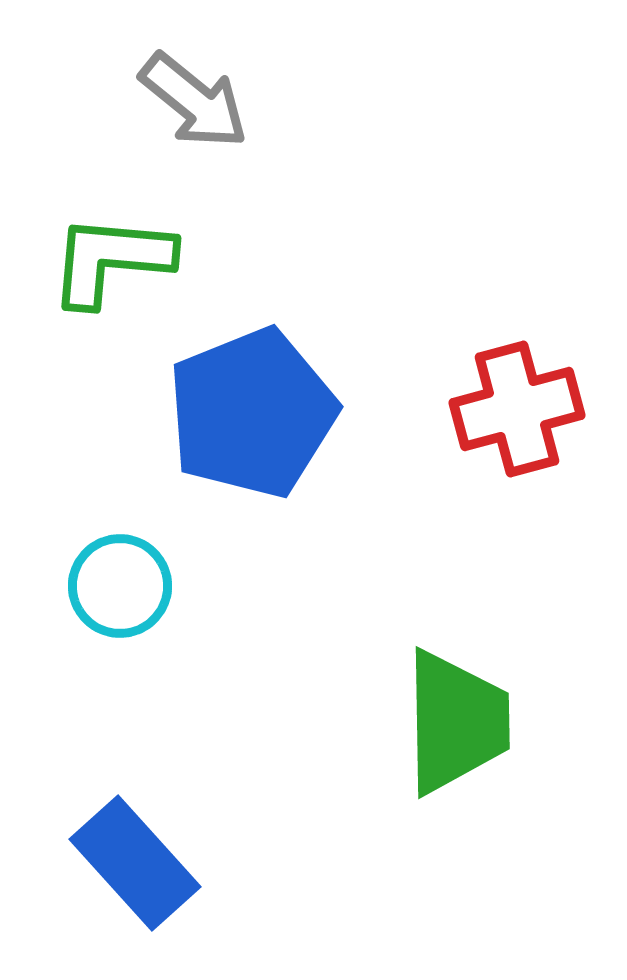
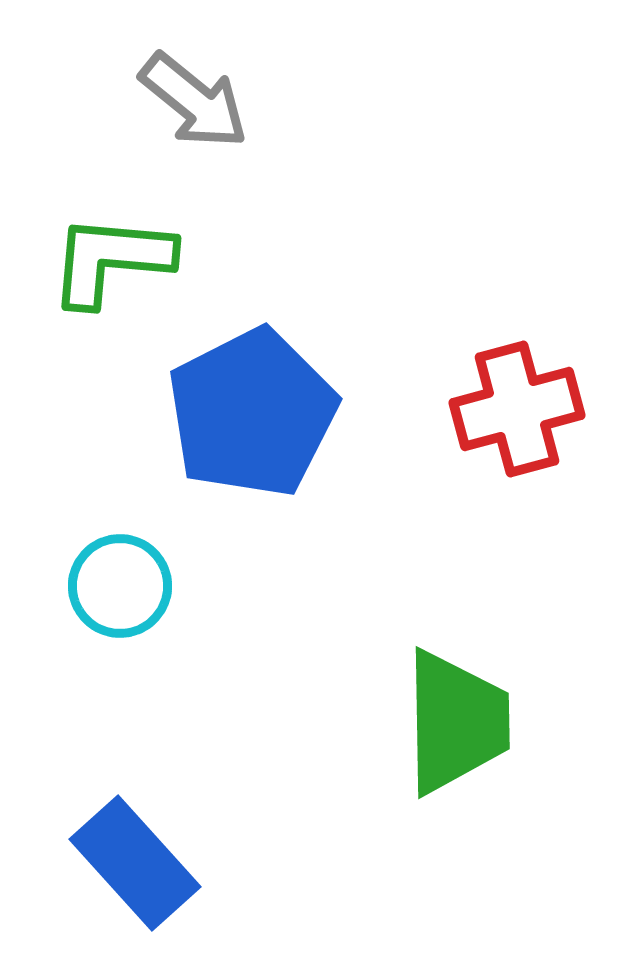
blue pentagon: rotated 5 degrees counterclockwise
